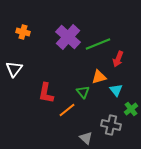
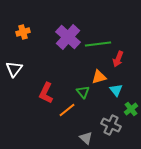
orange cross: rotated 32 degrees counterclockwise
green line: rotated 15 degrees clockwise
red L-shape: rotated 15 degrees clockwise
gray cross: rotated 12 degrees clockwise
